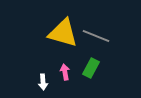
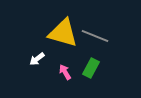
gray line: moved 1 px left
pink arrow: rotated 21 degrees counterclockwise
white arrow: moved 6 px left, 23 px up; rotated 56 degrees clockwise
